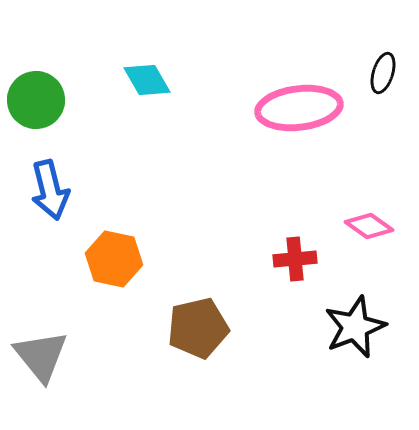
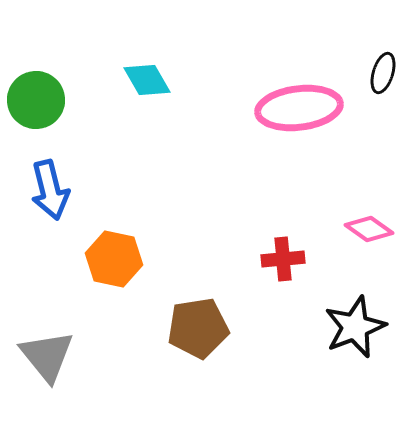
pink diamond: moved 3 px down
red cross: moved 12 px left
brown pentagon: rotated 4 degrees clockwise
gray triangle: moved 6 px right
